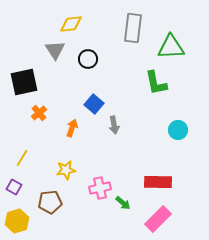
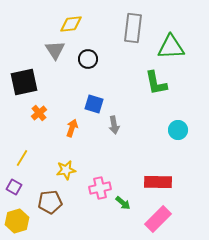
blue square: rotated 24 degrees counterclockwise
